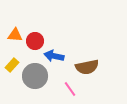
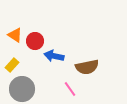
orange triangle: rotated 28 degrees clockwise
gray circle: moved 13 px left, 13 px down
